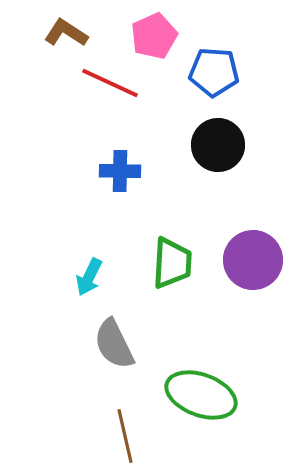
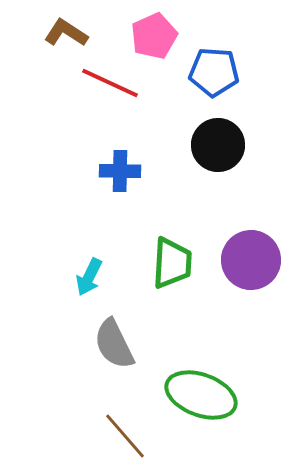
purple circle: moved 2 px left
brown line: rotated 28 degrees counterclockwise
